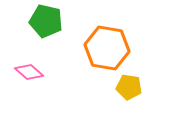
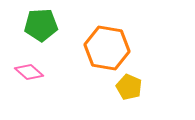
green pentagon: moved 5 px left, 4 px down; rotated 16 degrees counterclockwise
yellow pentagon: rotated 15 degrees clockwise
